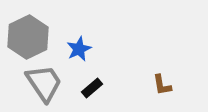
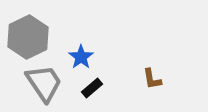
blue star: moved 2 px right, 8 px down; rotated 10 degrees counterclockwise
brown L-shape: moved 10 px left, 6 px up
